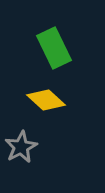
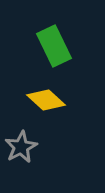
green rectangle: moved 2 px up
